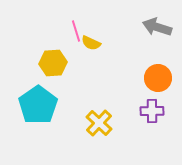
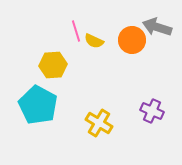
yellow semicircle: moved 3 px right, 2 px up
yellow hexagon: moved 2 px down
orange circle: moved 26 px left, 38 px up
cyan pentagon: rotated 9 degrees counterclockwise
purple cross: rotated 25 degrees clockwise
yellow cross: rotated 12 degrees counterclockwise
